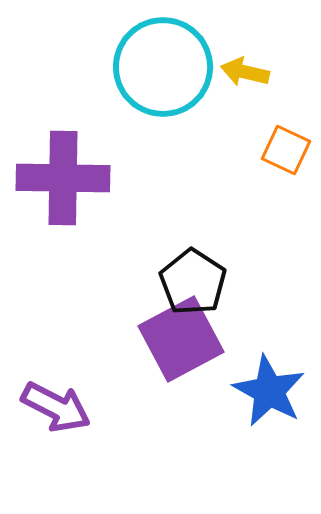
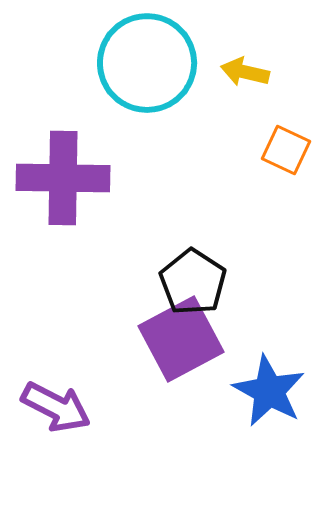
cyan circle: moved 16 px left, 4 px up
